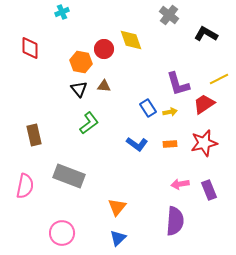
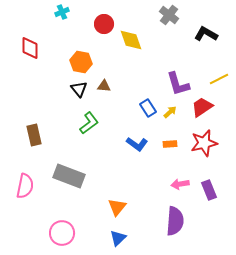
red circle: moved 25 px up
red trapezoid: moved 2 px left, 3 px down
yellow arrow: rotated 32 degrees counterclockwise
